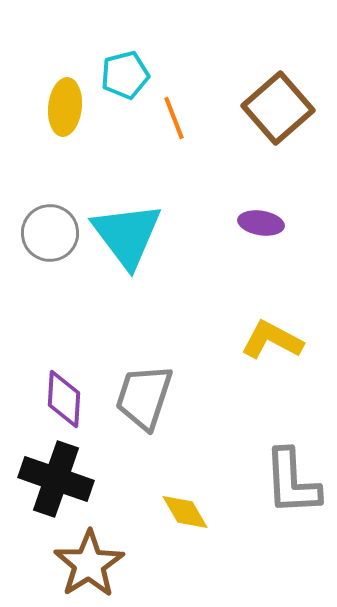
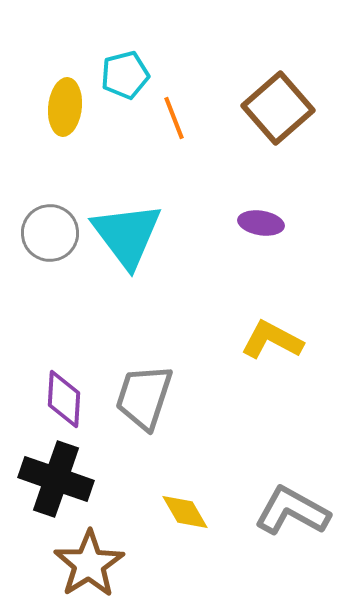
gray L-shape: moved 29 px down; rotated 122 degrees clockwise
